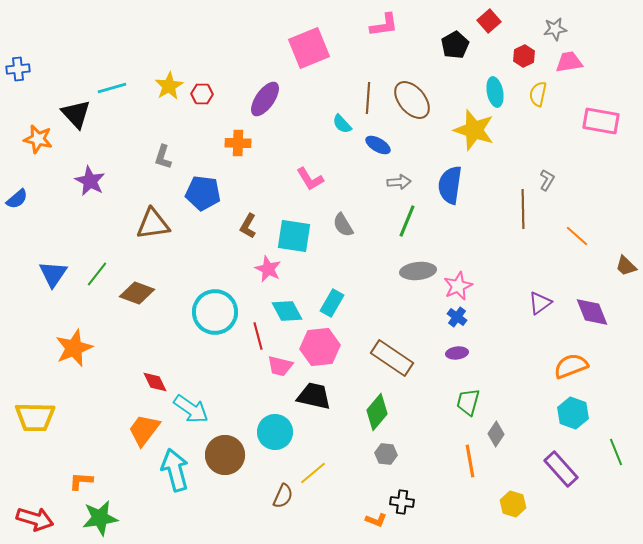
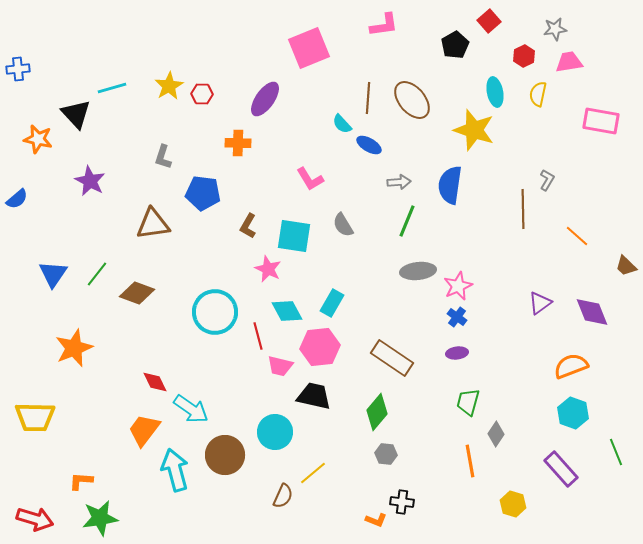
blue ellipse at (378, 145): moved 9 px left
